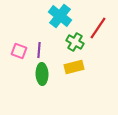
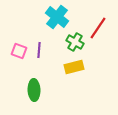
cyan cross: moved 3 px left, 1 px down
green ellipse: moved 8 px left, 16 px down
